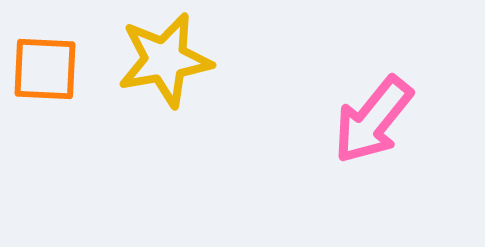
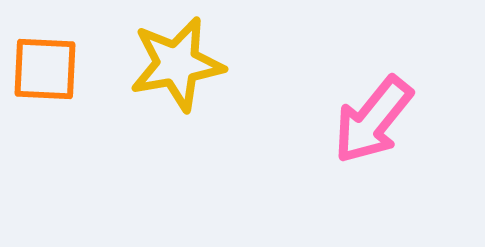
yellow star: moved 12 px right, 4 px down
